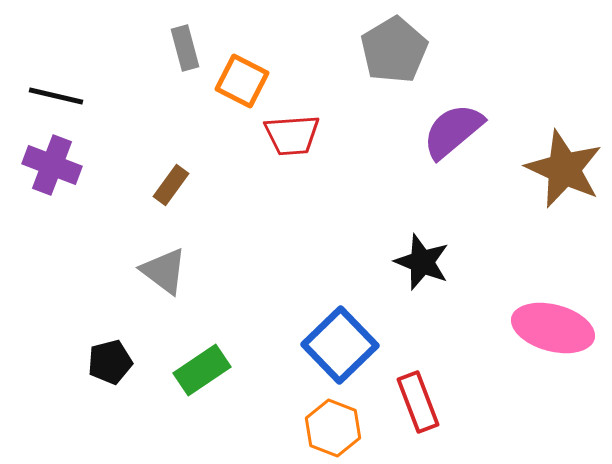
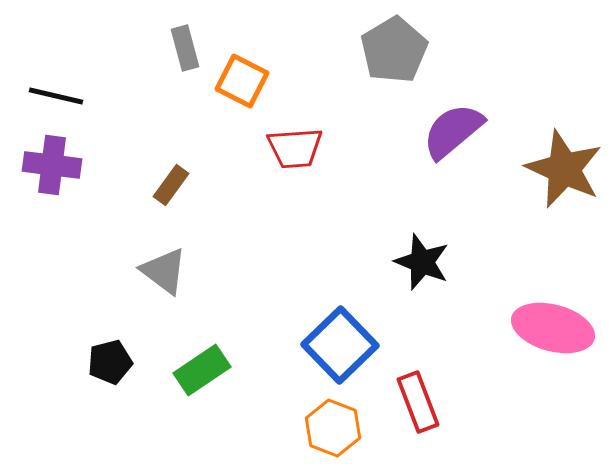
red trapezoid: moved 3 px right, 13 px down
purple cross: rotated 14 degrees counterclockwise
